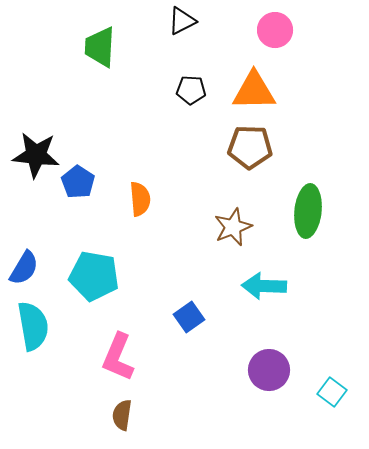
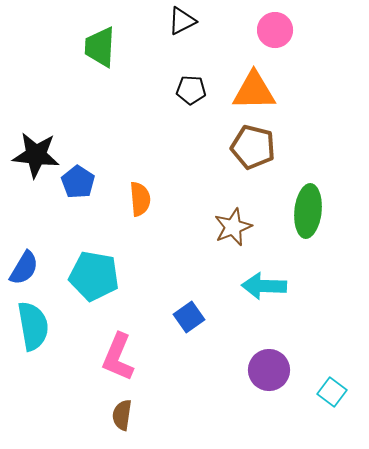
brown pentagon: moved 3 px right; rotated 12 degrees clockwise
